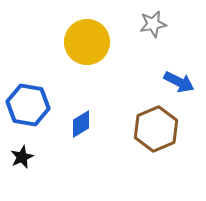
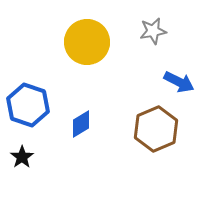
gray star: moved 7 px down
blue hexagon: rotated 9 degrees clockwise
black star: rotated 10 degrees counterclockwise
